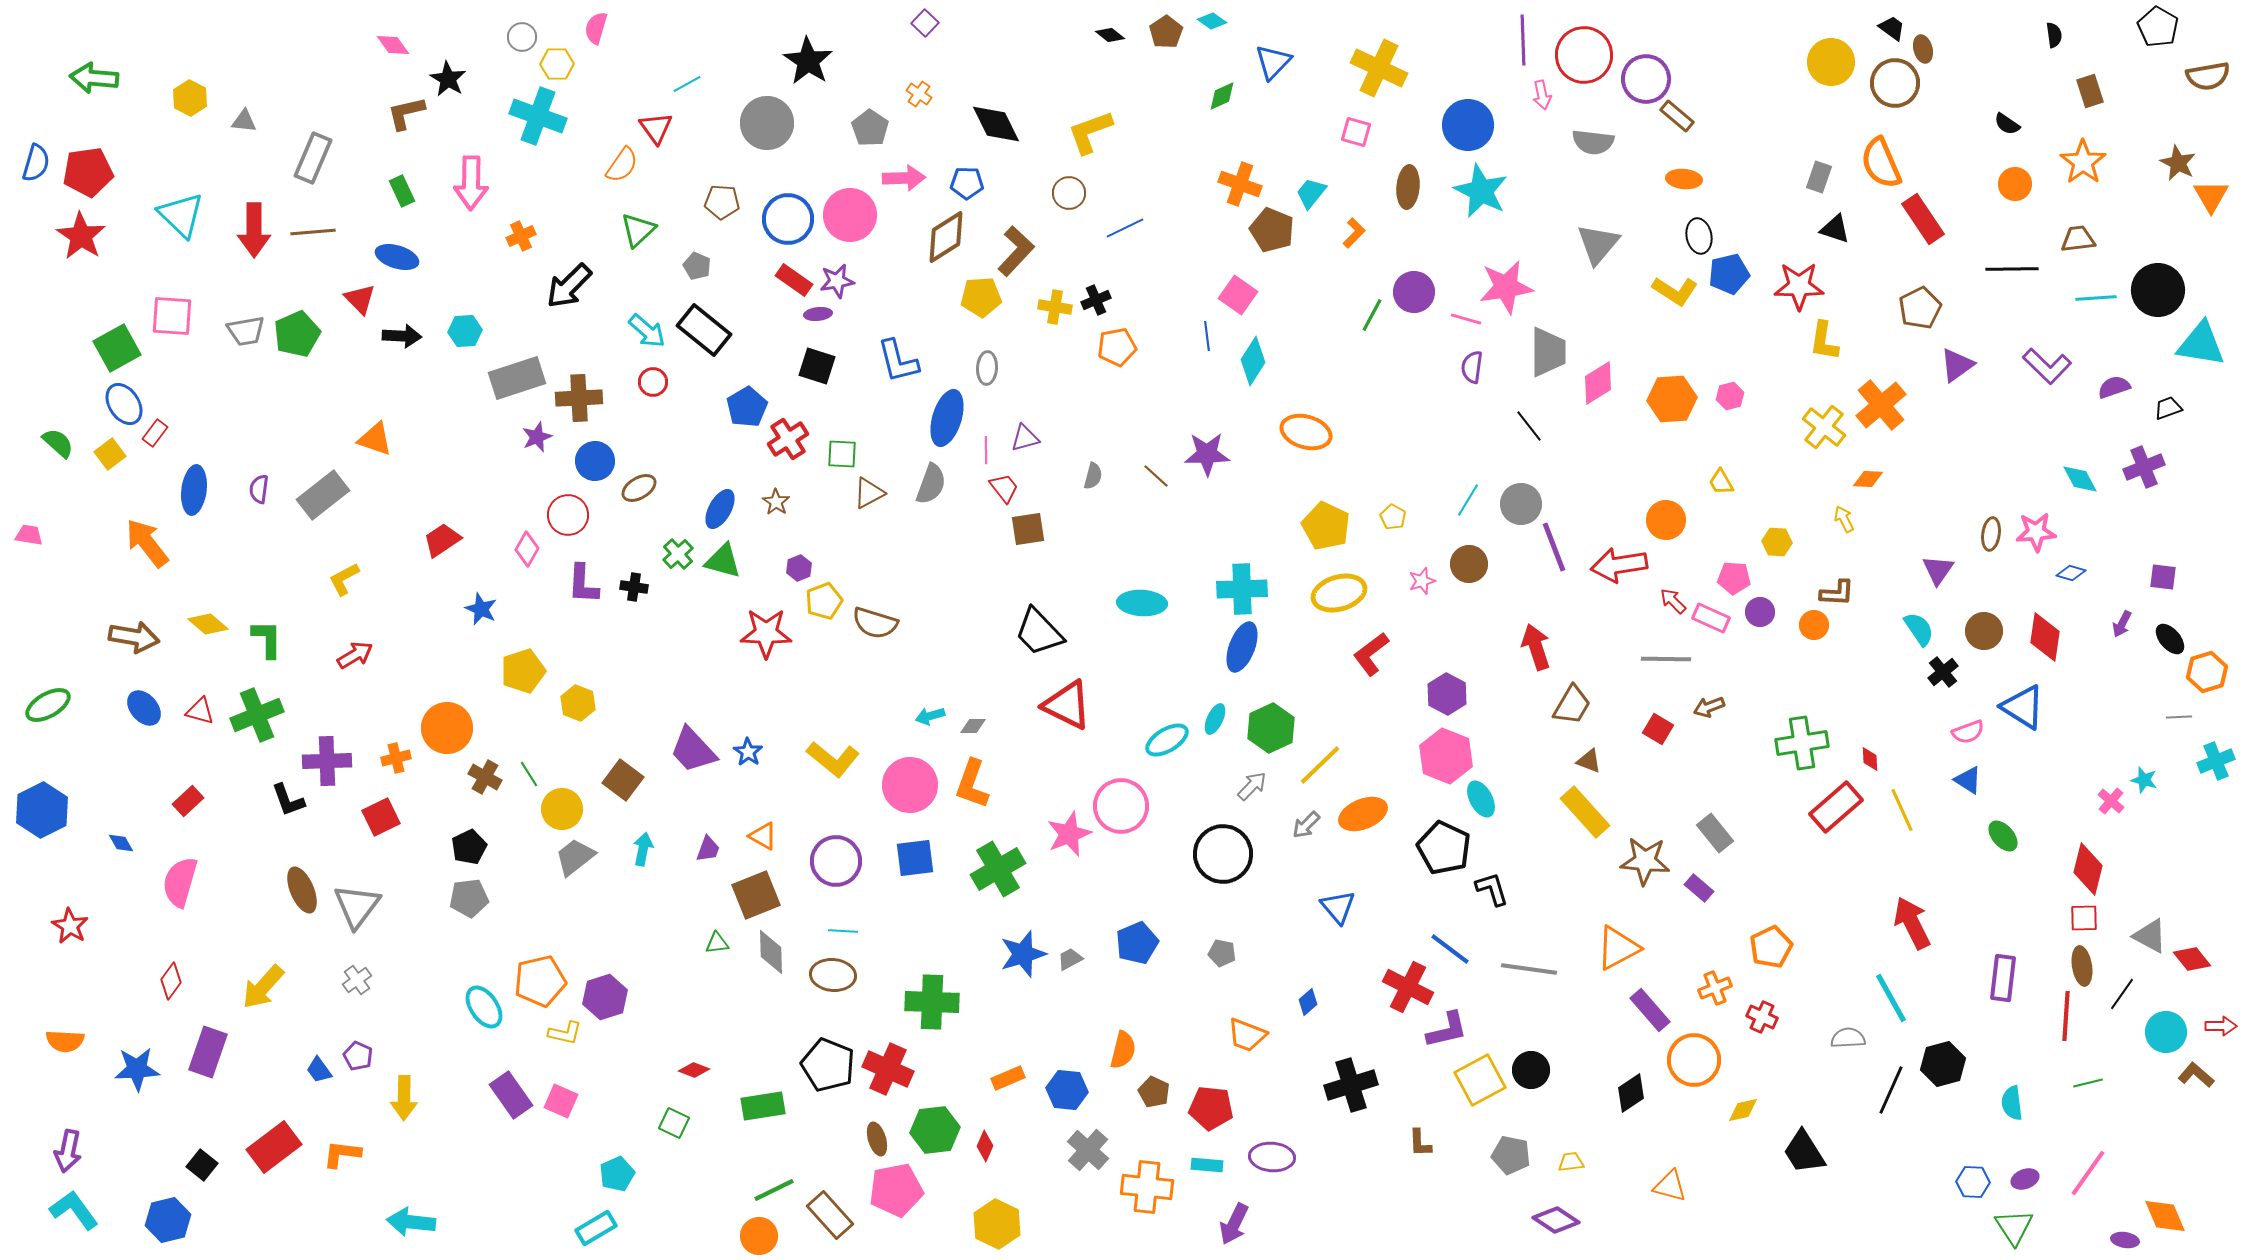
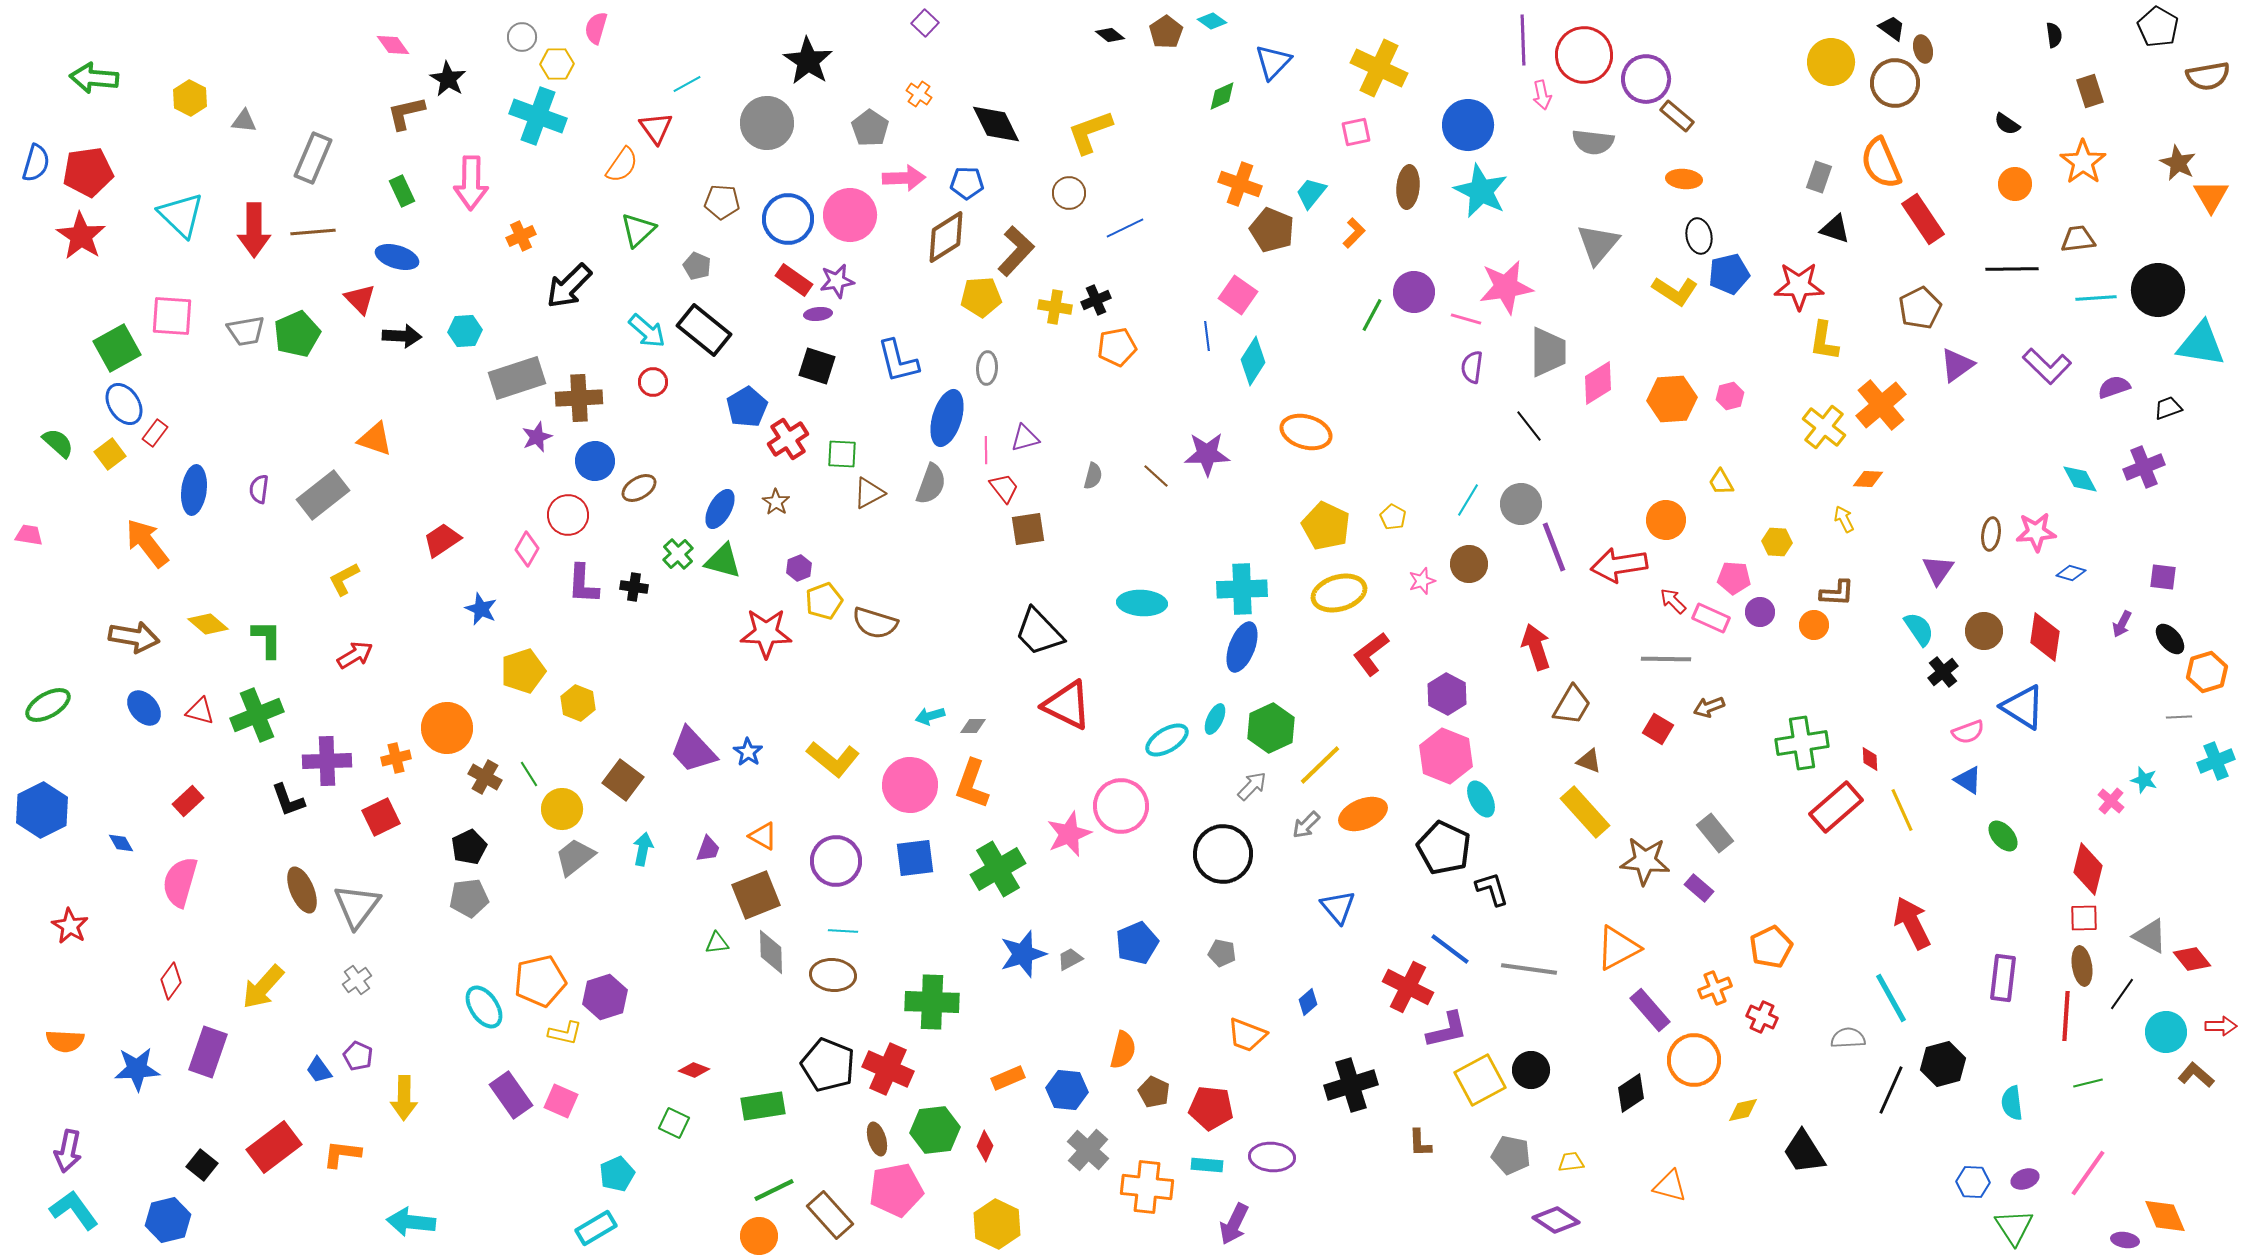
pink square at (1356, 132): rotated 28 degrees counterclockwise
